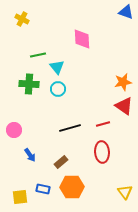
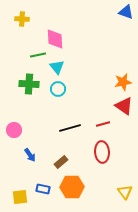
yellow cross: rotated 24 degrees counterclockwise
pink diamond: moved 27 px left
